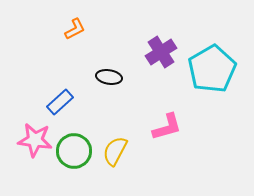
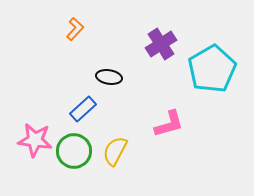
orange L-shape: rotated 20 degrees counterclockwise
purple cross: moved 8 px up
blue rectangle: moved 23 px right, 7 px down
pink L-shape: moved 2 px right, 3 px up
